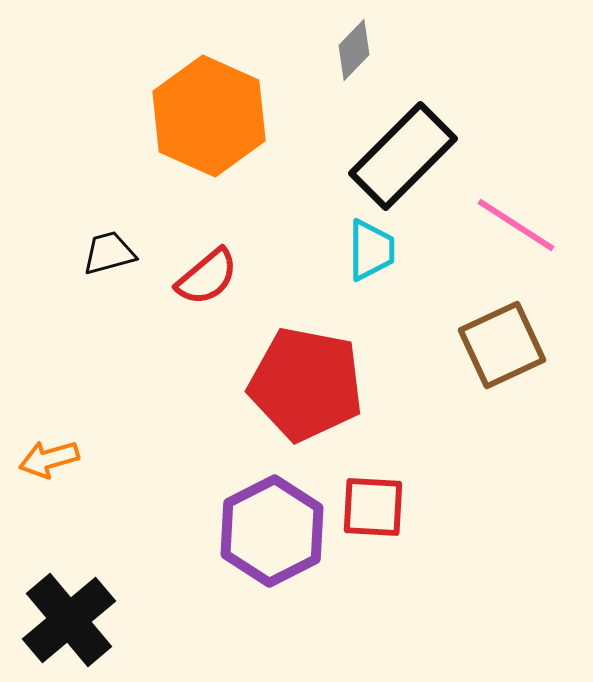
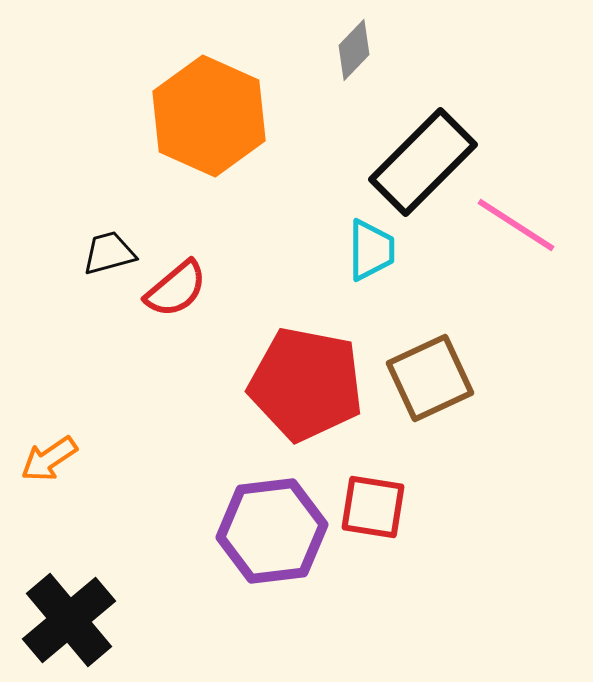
black rectangle: moved 20 px right, 6 px down
red semicircle: moved 31 px left, 12 px down
brown square: moved 72 px left, 33 px down
orange arrow: rotated 18 degrees counterclockwise
red square: rotated 6 degrees clockwise
purple hexagon: rotated 20 degrees clockwise
